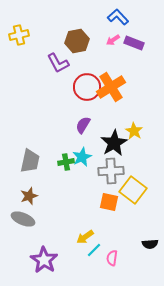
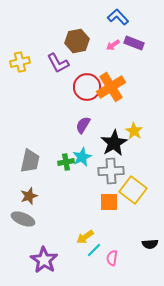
yellow cross: moved 1 px right, 27 px down
pink arrow: moved 5 px down
orange square: rotated 12 degrees counterclockwise
